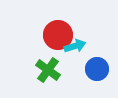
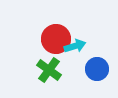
red circle: moved 2 px left, 4 px down
green cross: moved 1 px right
